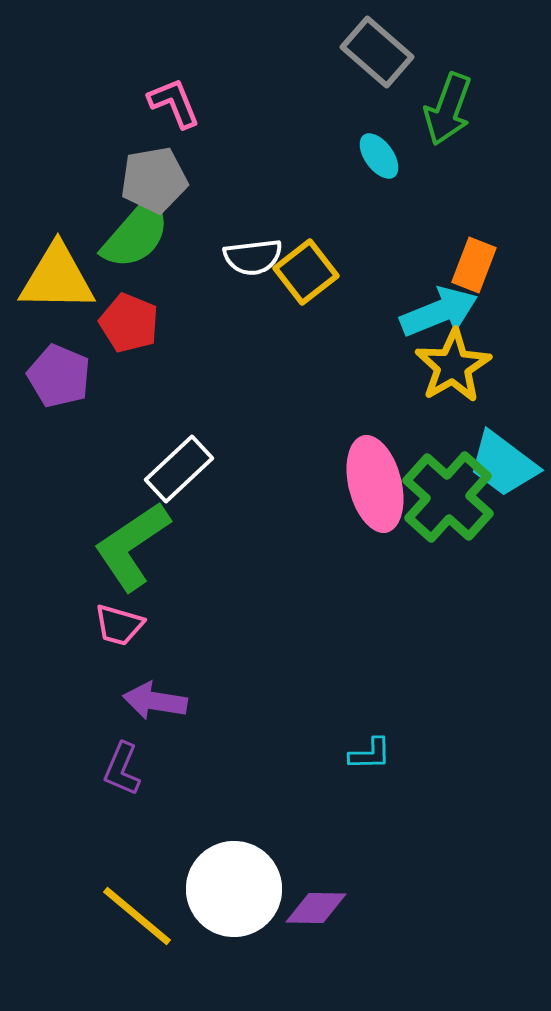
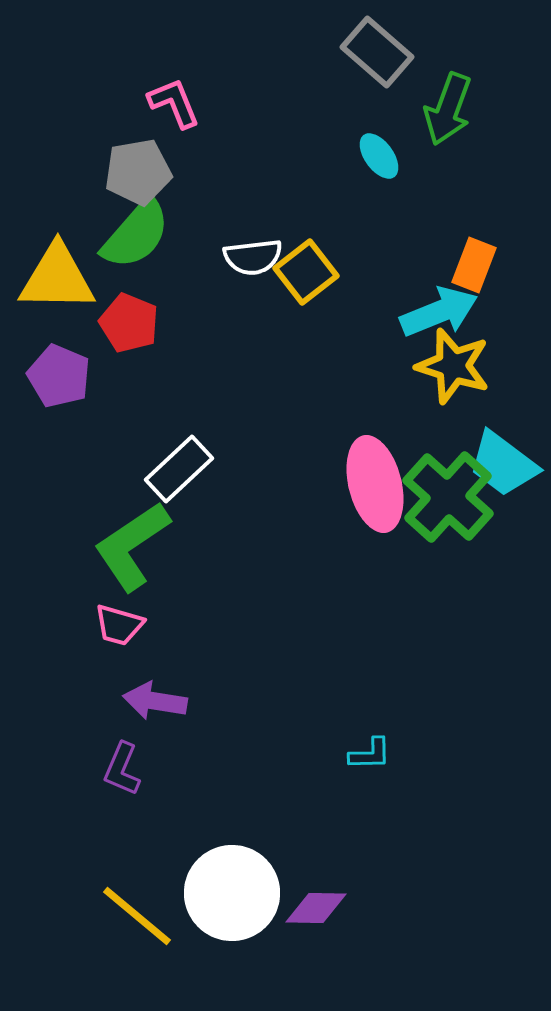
gray pentagon: moved 16 px left, 8 px up
yellow star: rotated 24 degrees counterclockwise
white circle: moved 2 px left, 4 px down
